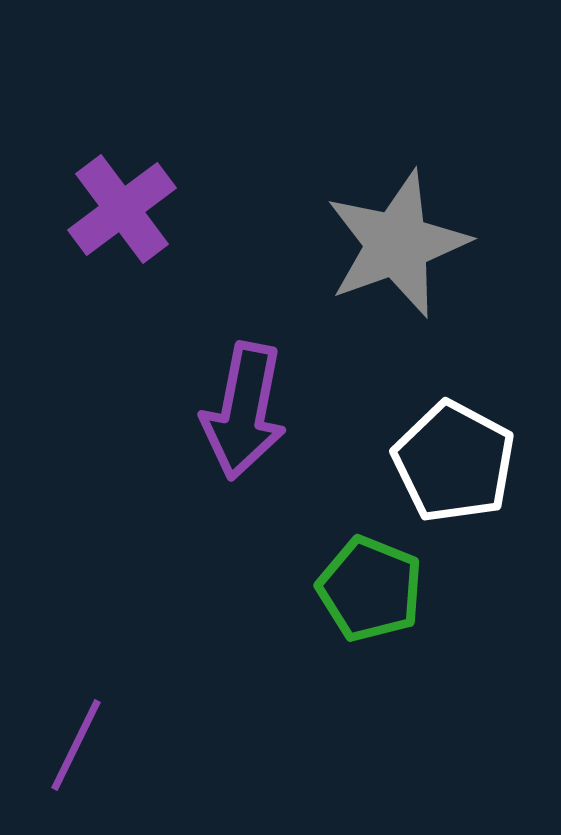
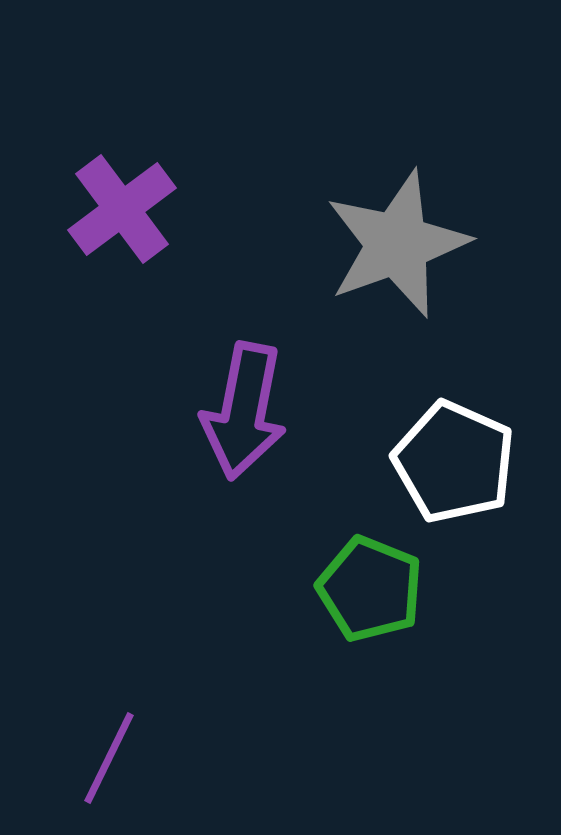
white pentagon: rotated 4 degrees counterclockwise
purple line: moved 33 px right, 13 px down
